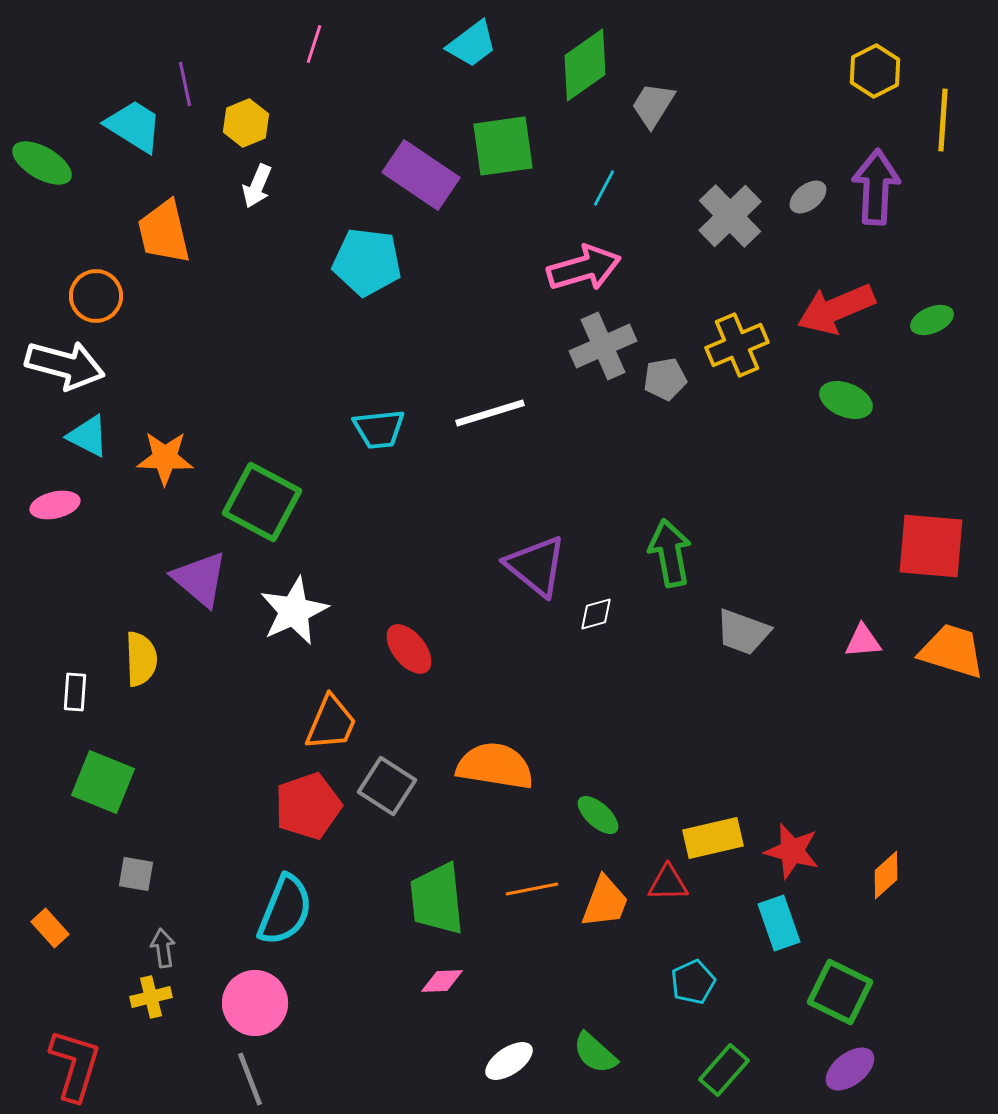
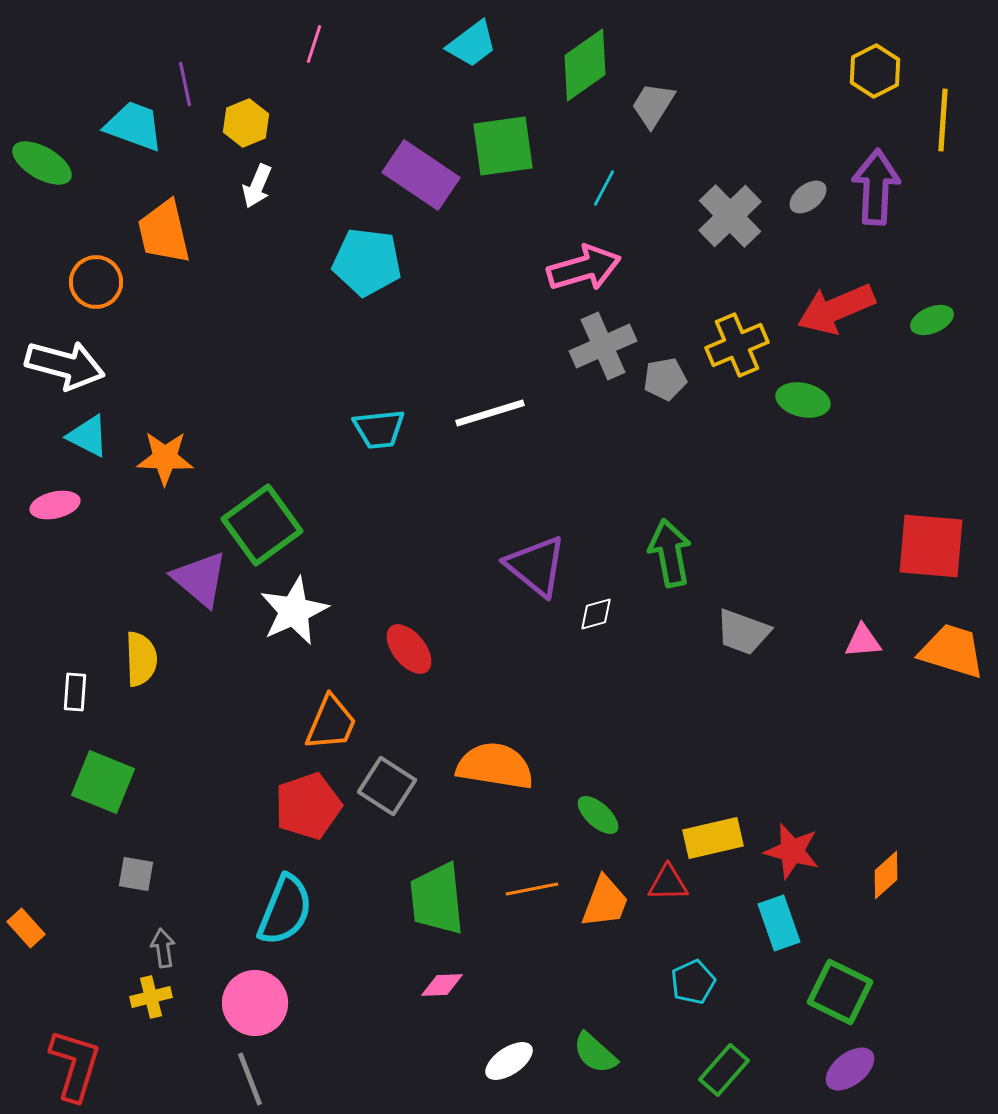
cyan trapezoid at (134, 126): rotated 12 degrees counterclockwise
orange circle at (96, 296): moved 14 px up
green ellipse at (846, 400): moved 43 px left; rotated 9 degrees counterclockwise
green square at (262, 502): moved 23 px down; rotated 26 degrees clockwise
orange rectangle at (50, 928): moved 24 px left
pink diamond at (442, 981): moved 4 px down
